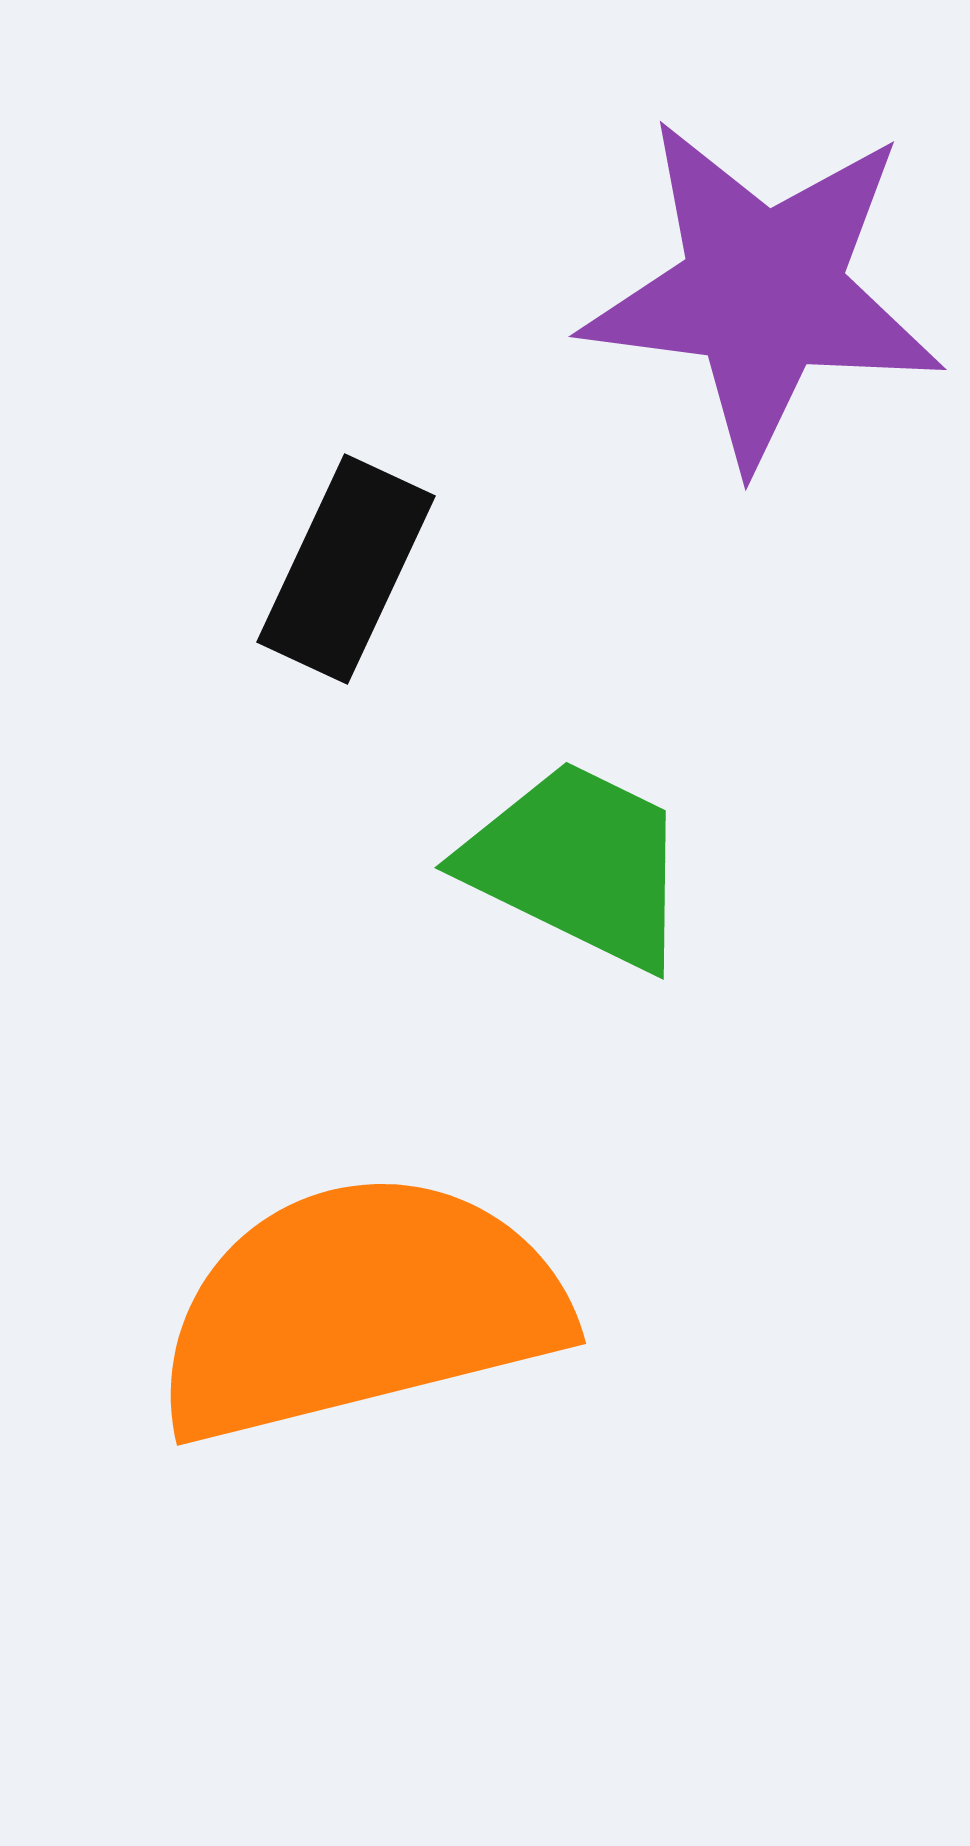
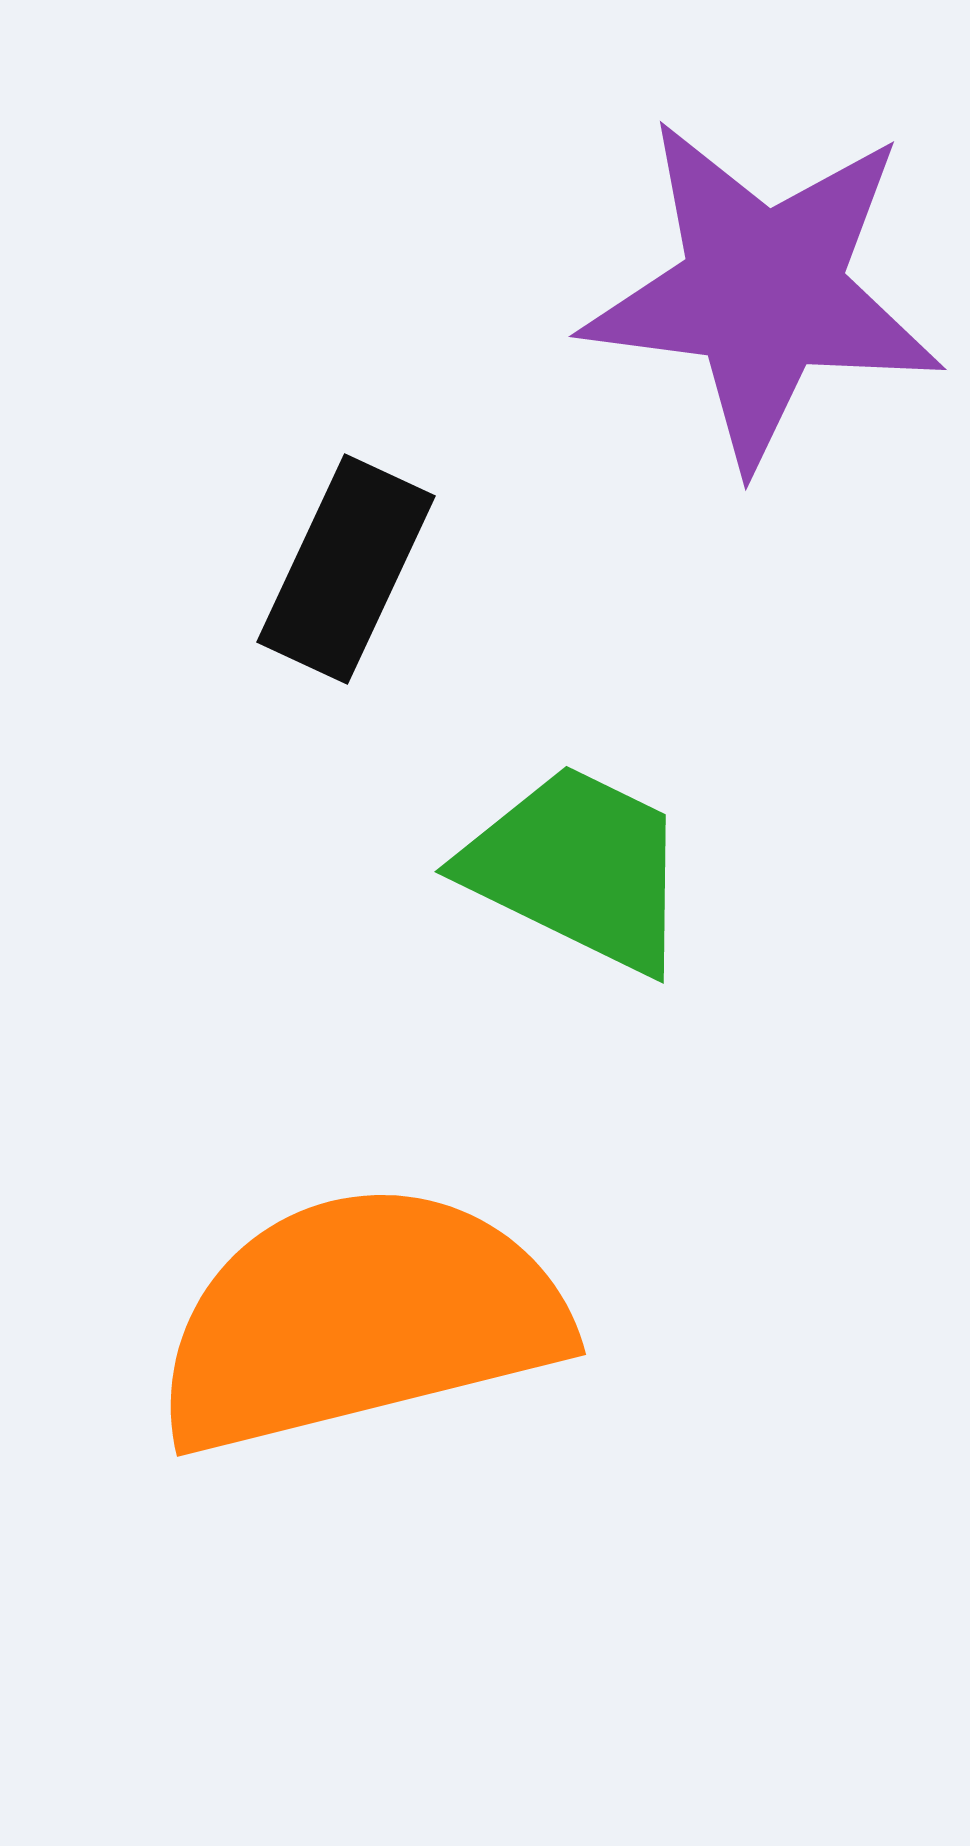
green trapezoid: moved 4 px down
orange semicircle: moved 11 px down
